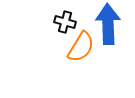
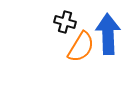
blue arrow: moved 10 px down
